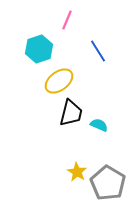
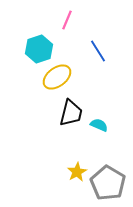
yellow ellipse: moved 2 px left, 4 px up
yellow star: rotated 12 degrees clockwise
